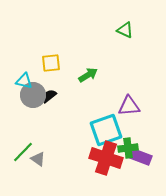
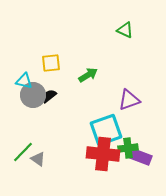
purple triangle: moved 6 px up; rotated 15 degrees counterclockwise
red cross: moved 3 px left, 4 px up; rotated 12 degrees counterclockwise
